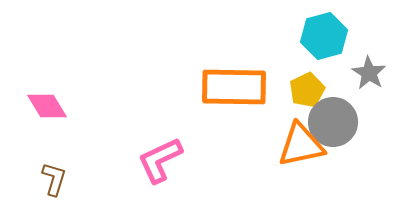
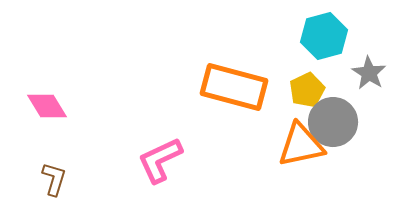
orange rectangle: rotated 14 degrees clockwise
